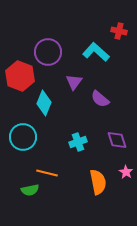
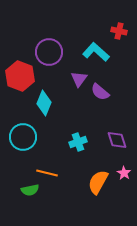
purple circle: moved 1 px right
purple triangle: moved 5 px right, 3 px up
purple semicircle: moved 7 px up
pink star: moved 2 px left, 1 px down
orange semicircle: rotated 140 degrees counterclockwise
